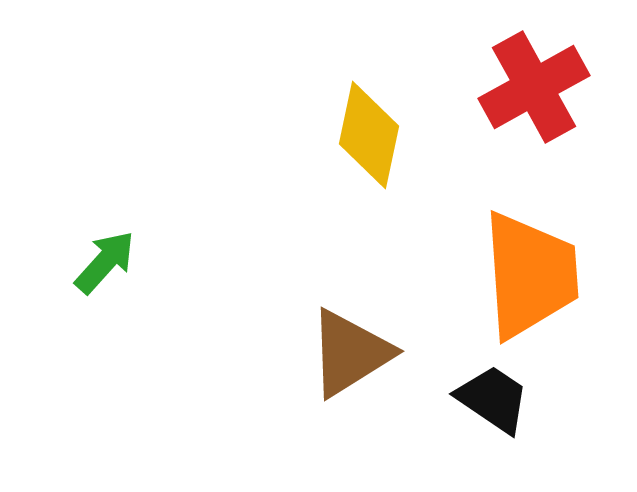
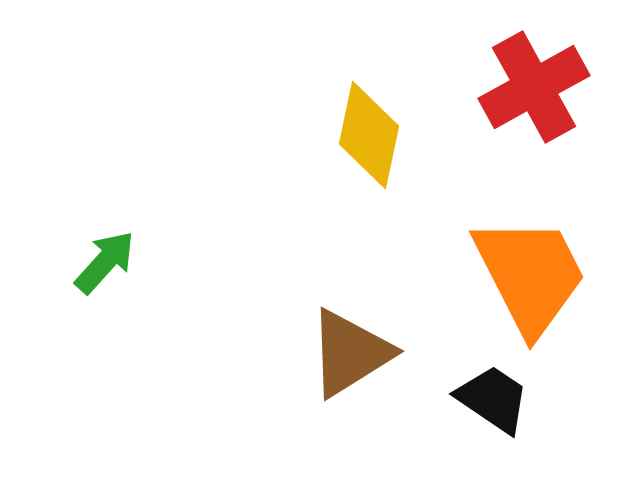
orange trapezoid: rotated 23 degrees counterclockwise
